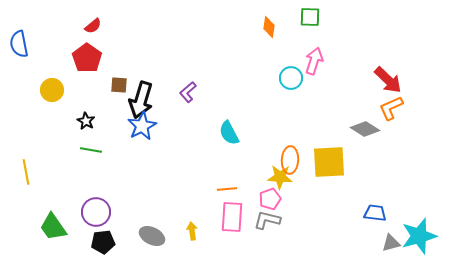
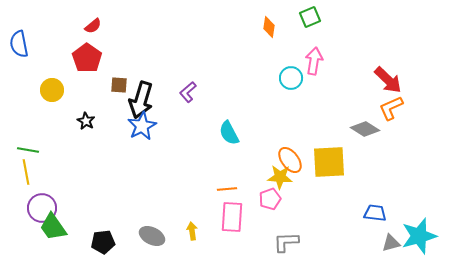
green square: rotated 25 degrees counterclockwise
pink arrow: rotated 8 degrees counterclockwise
green line: moved 63 px left
orange ellipse: rotated 40 degrees counterclockwise
purple circle: moved 54 px left, 4 px up
gray L-shape: moved 19 px right, 22 px down; rotated 16 degrees counterclockwise
